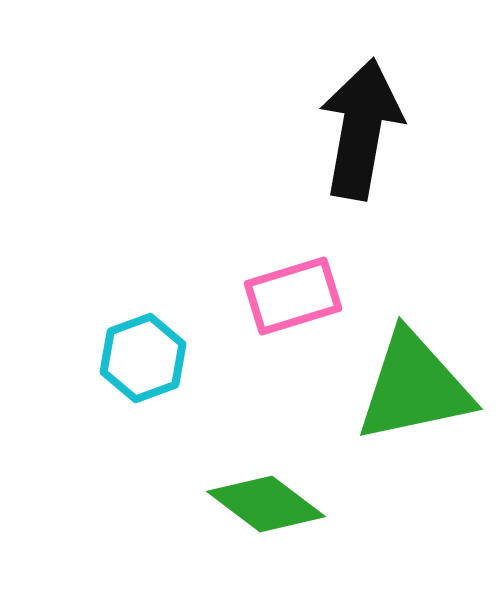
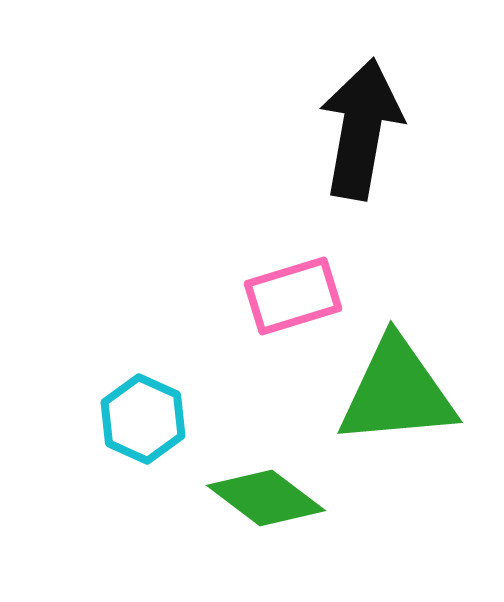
cyan hexagon: moved 61 px down; rotated 16 degrees counterclockwise
green triangle: moved 17 px left, 5 px down; rotated 7 degrees clockwise
green diamond: moved 6 px up
